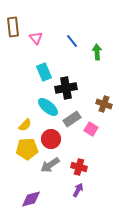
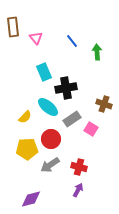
yellow semicircle: moved 8 px up
